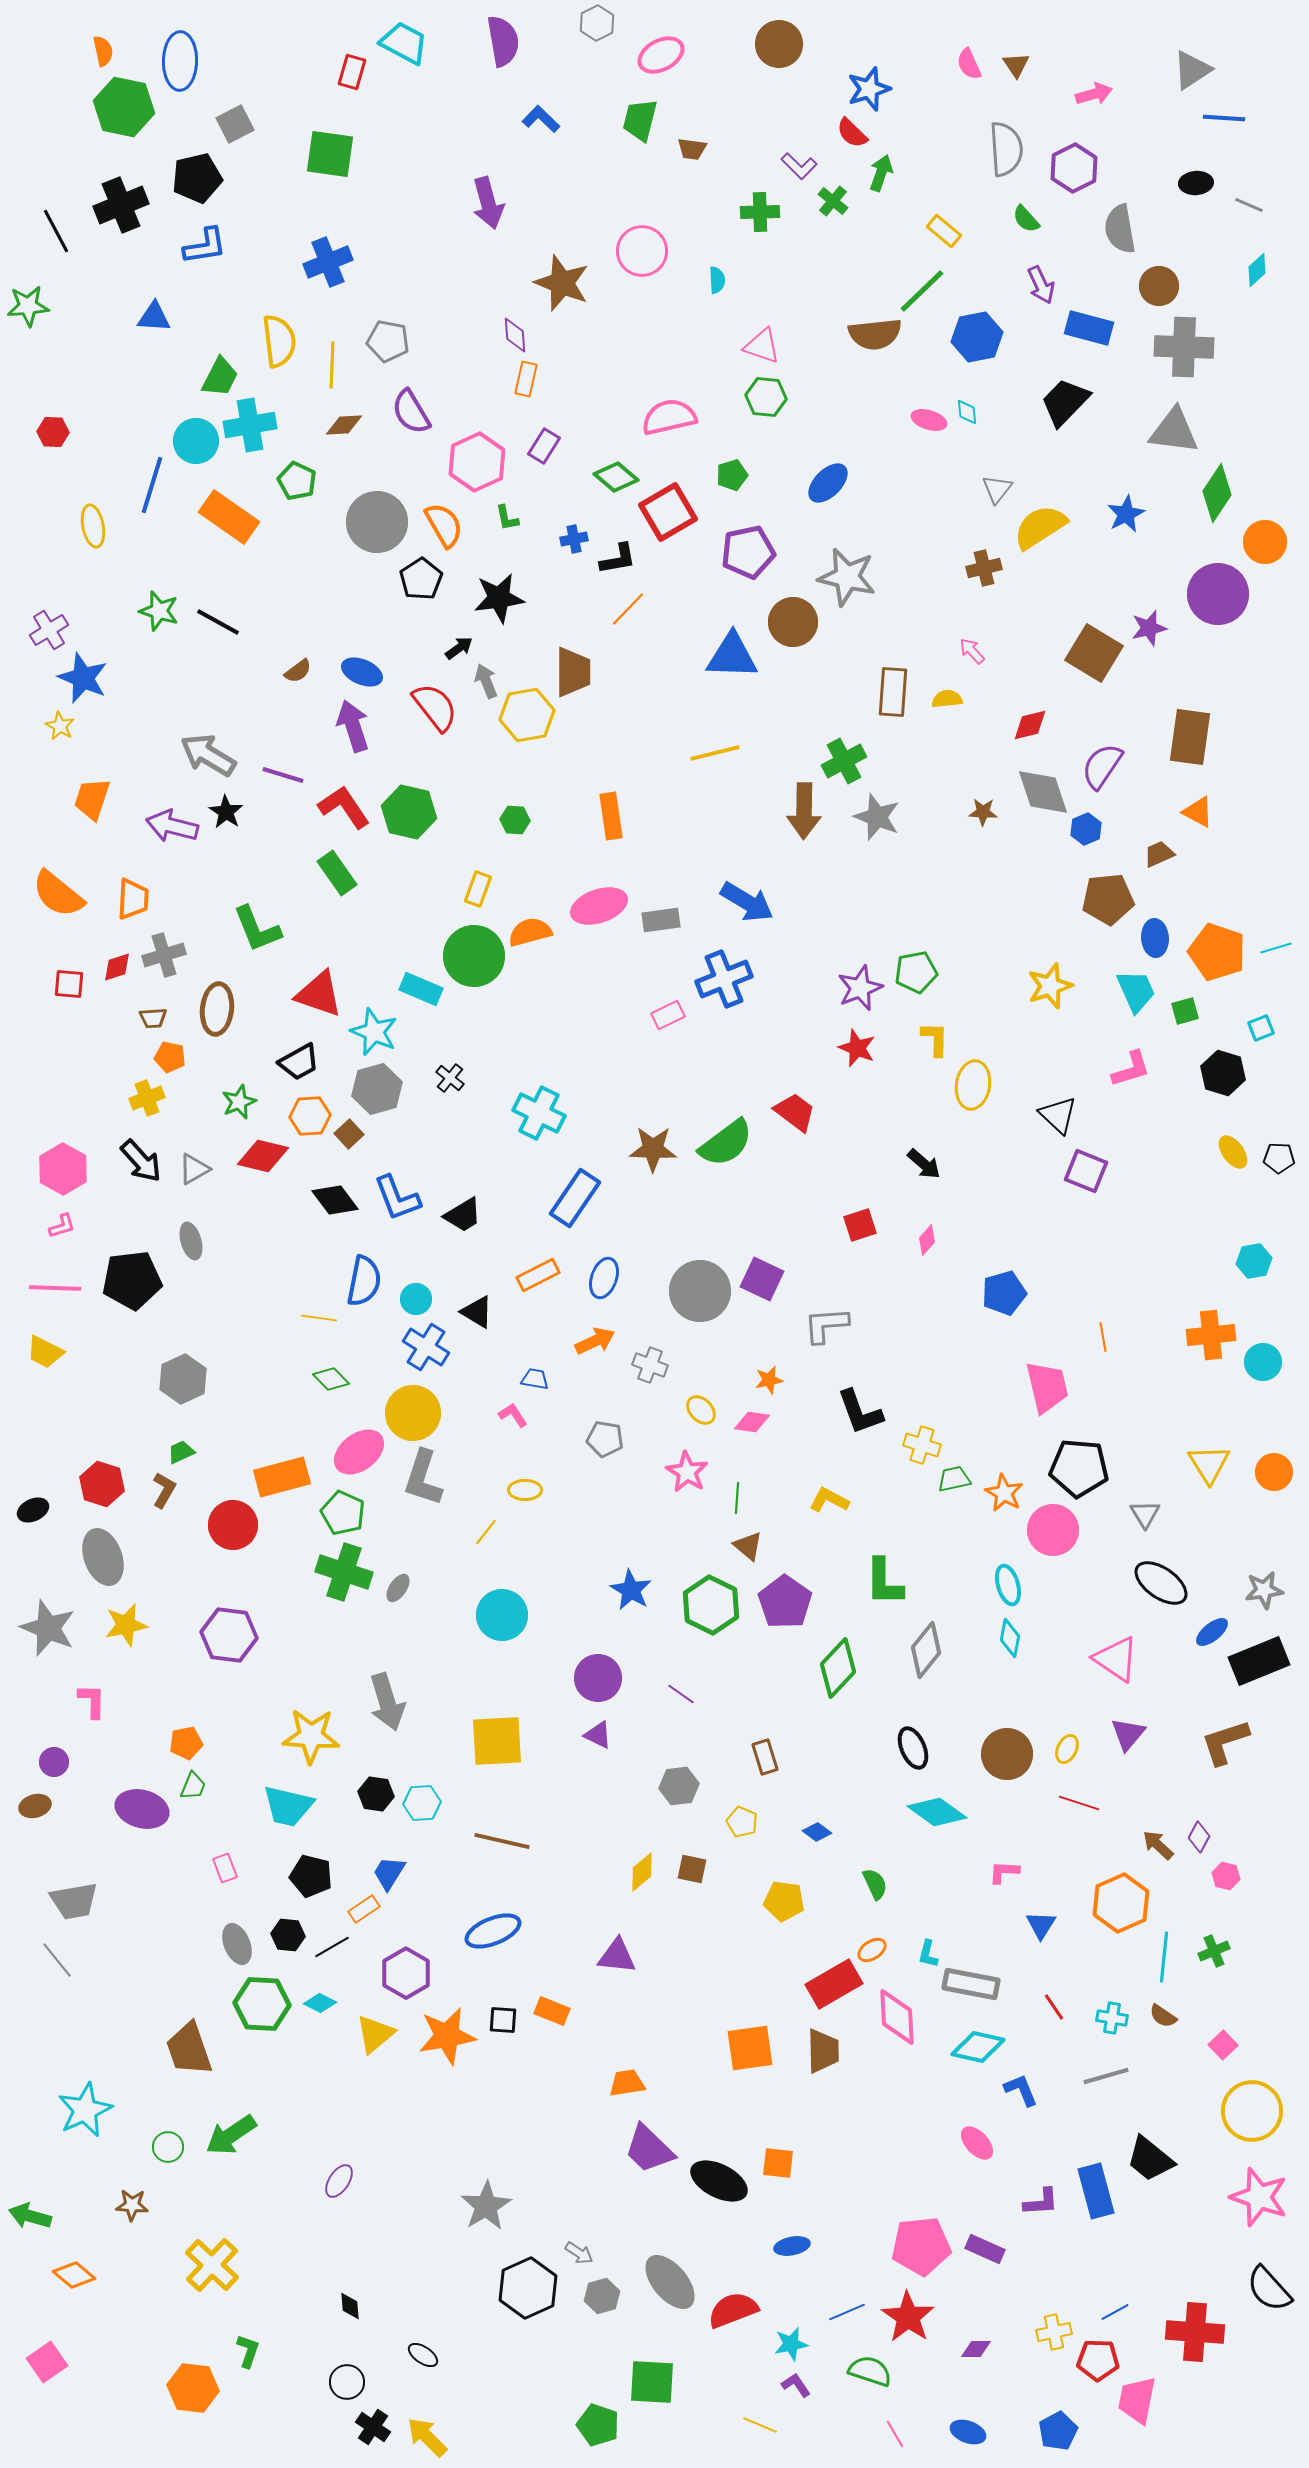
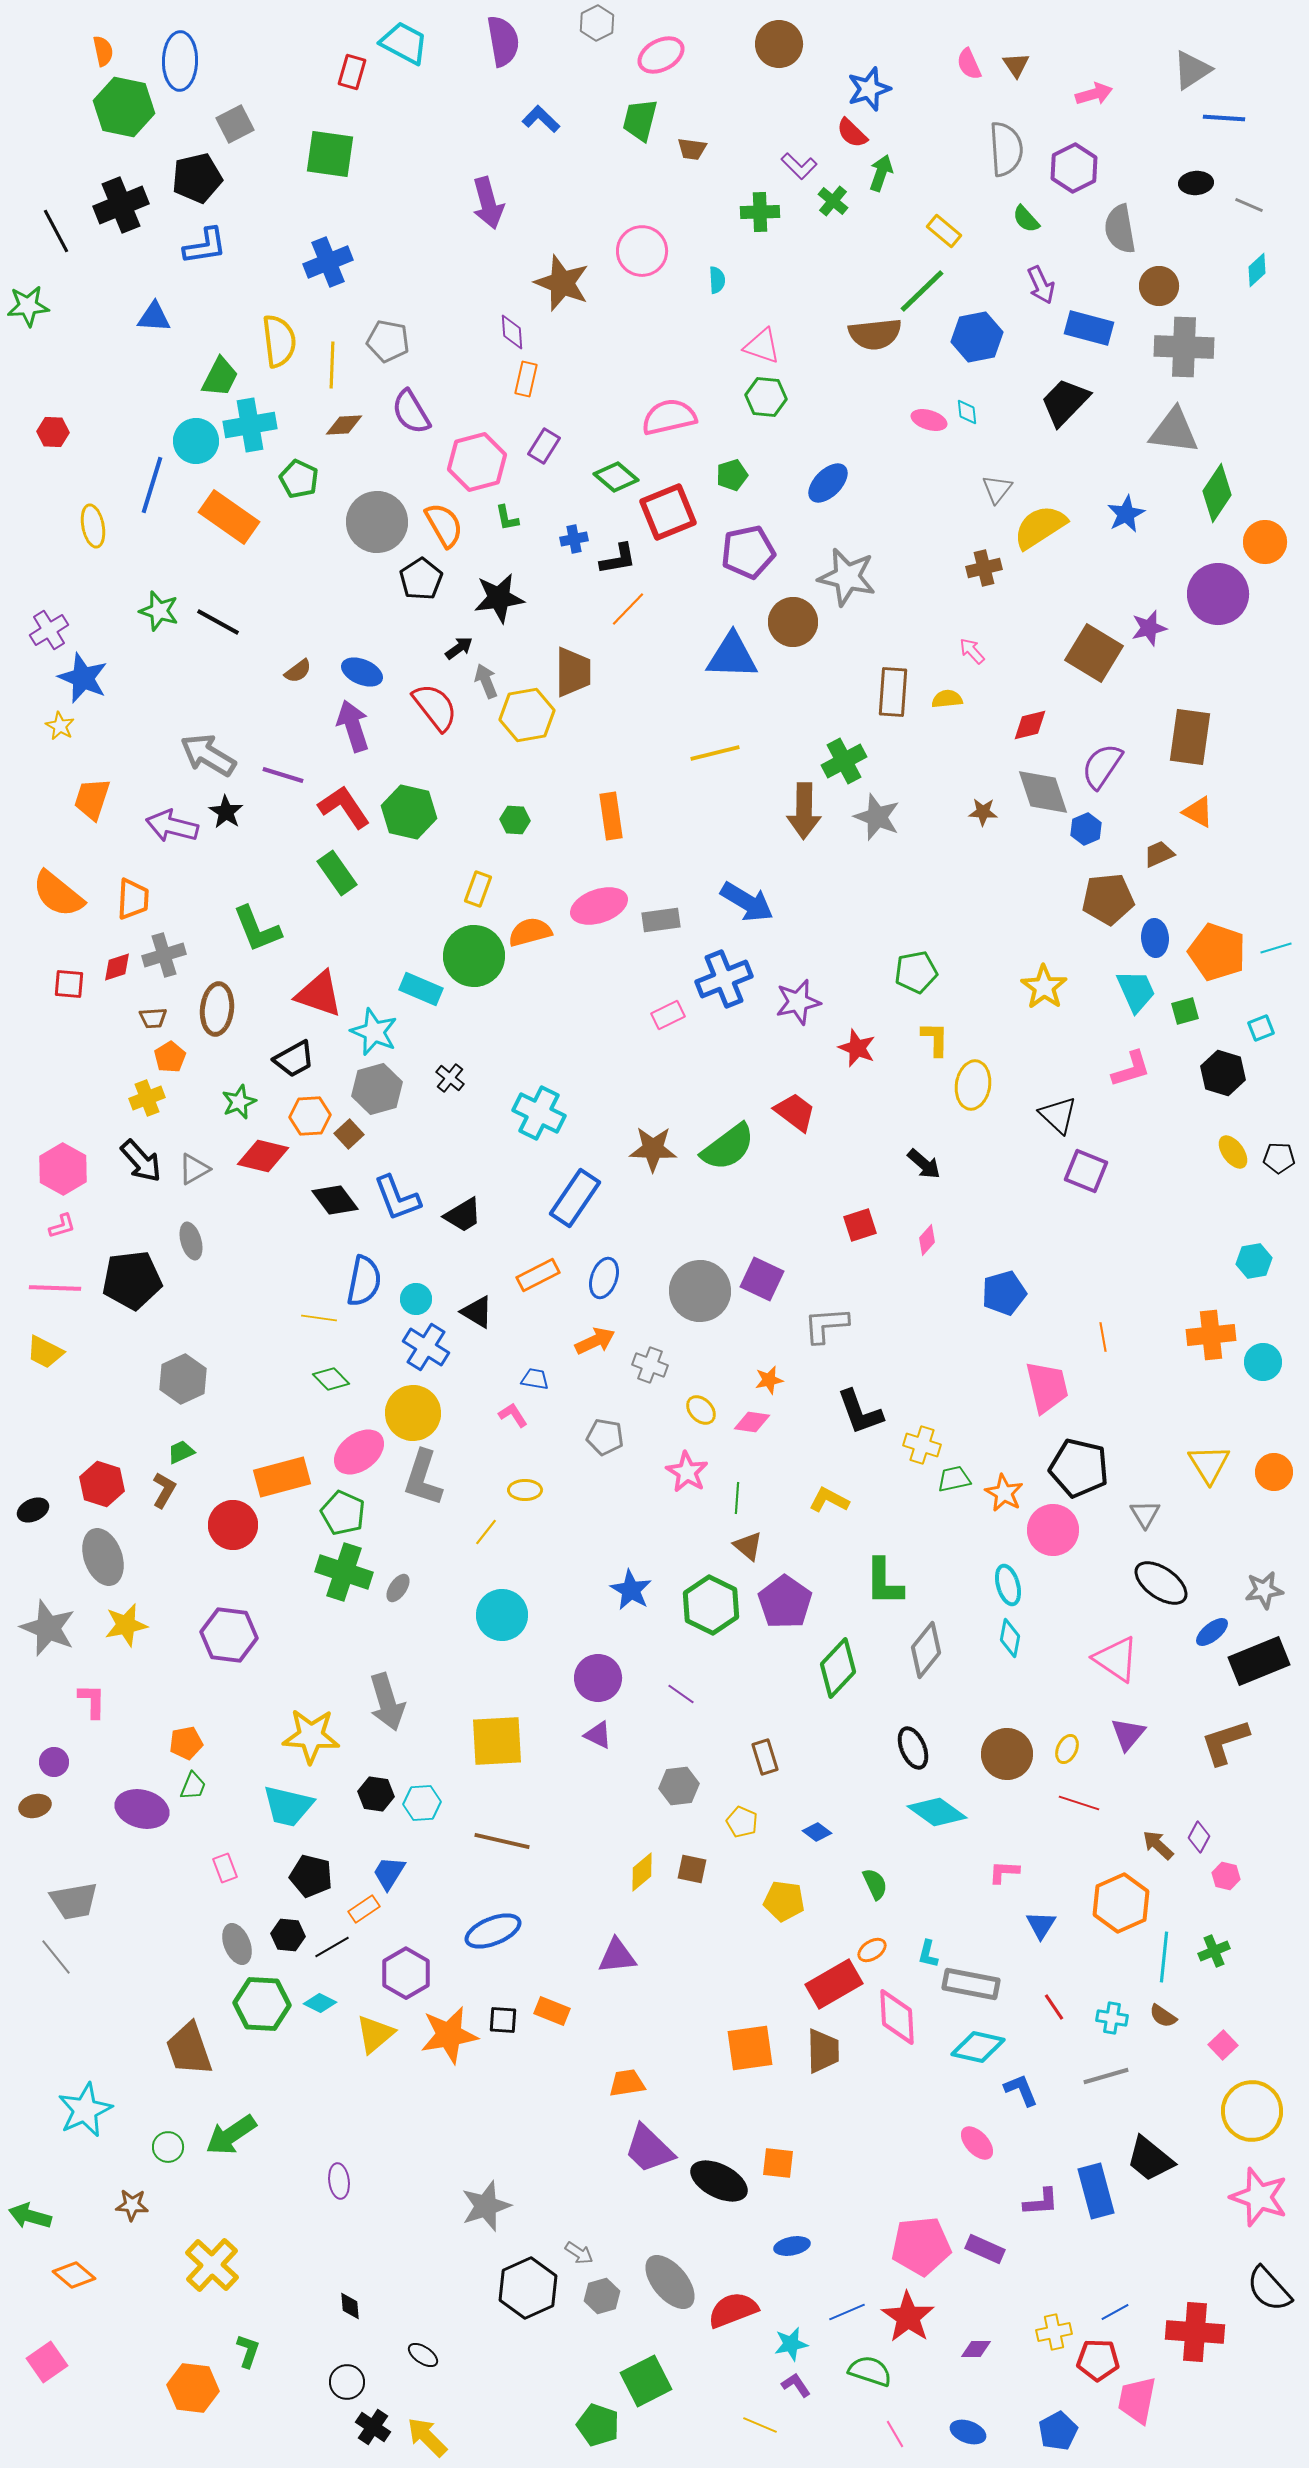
purple diamond at (515, 335): moved 3 px left, 3 px up
pink hexagon at (477, 462): rotated 10 degrees clockwise
green pentagon at (297, 481): moved 2 px right, 2 px up
red square at (668, 512): rotated 8 degrees clockwise
yellow star at (1050, 986): moved 6 px left, 1 px down; rotated 18 degrees counterclockwise
purple star at (860, 988): moved 62 px left, 14 px down; rotated 9 degrees clockwise
orange pentagon at (170, 1057): rotated 28 degrees clockwise
black trapezoid at (299, 1062): moved 5 px left, 3 px up
green semicircle at (726, 1143): moved 2 px right, 4 px down
gray pentagon at (605, 1439): moved 2 px up
black pentagon at (1079, 1468): rotated 8 degrees clockwise
purple triangle at (617, 1956): rotated 12 degrees counterclockwise
gray line at (57, 1960): moved 1 px left, 3 px up
orange star at (447, 2036): moved 2 px right, 1 px up
purple ellipse at (339, 2181): rotated 40 degrees counterclockwise
gray star at (486, 2206): rotated 12 degrees clockwise
green square at (652, 2382): moved 6 px left, 1 px up; rotated 30 degrees counterclockwise
